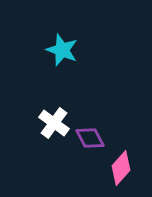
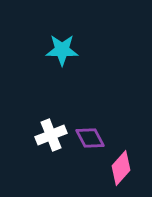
cyan star: rotated 20 degrees counterclockwise
white cross: moved 3 px left, 12 px down; rotated 32 degrees clockwise
